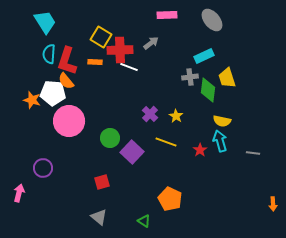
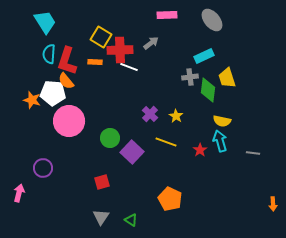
gray triangle: moved 2 px right; rotated 24 degrees clockwise
green triangle: moved 13 px left, 1 px up
